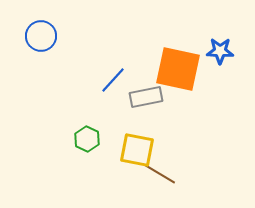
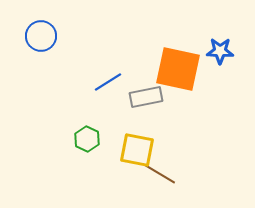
blue line: moved 5 px left, 2 px down; rotated 16 degrees clockwise
